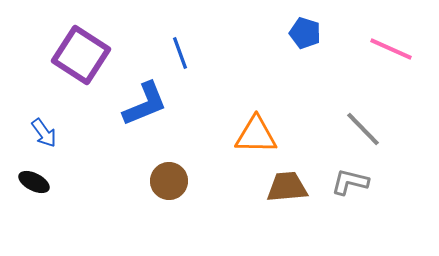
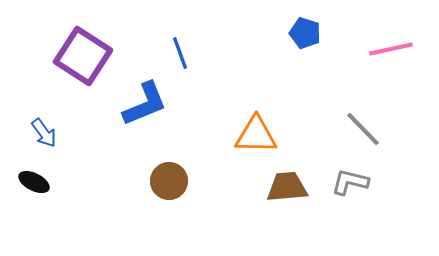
pink line: rotated 36 degrees counterclockwise
purple square: moved 2 px right, 1 px down
